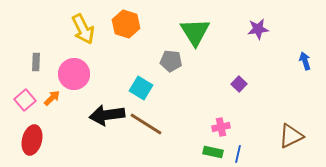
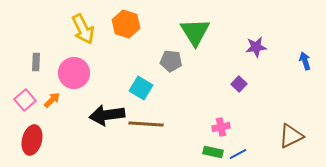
purple star: moved 2 px left, 18 px down
pink circle: moved 1 px up
orange arrow: moved 2 px down
brown line: rotated 28 degrees counterclockwise
blue line: rotated 48 degrees clockwise
